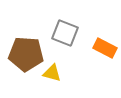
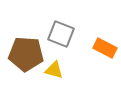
gray square: moved 4 px left, 1 px down
yellow triangle: moved 2 px right, 3 px up
